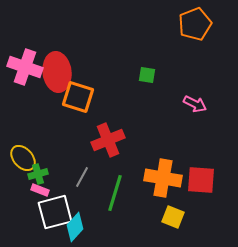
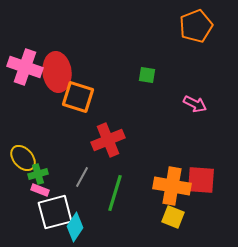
orange pentagon: moved 1 px right, 2 px down
orange cross: moved 9 px right, 8 px down
cyan diamond: rotated 8 degrees counterclockwise
